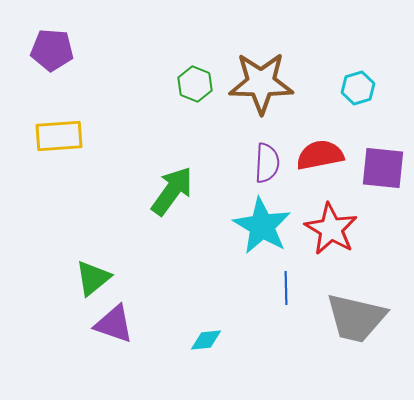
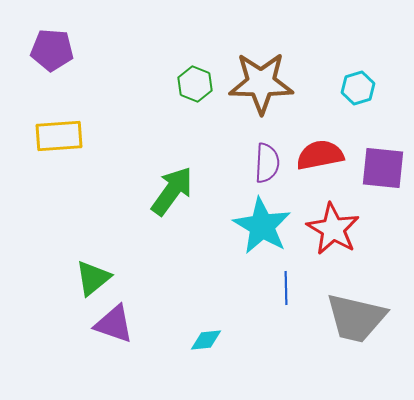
red star: moved 2 px right
